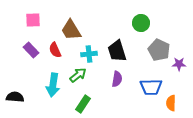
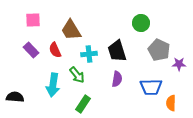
green arrow: moved 1 px left; rotated 90 degrees clockwise
